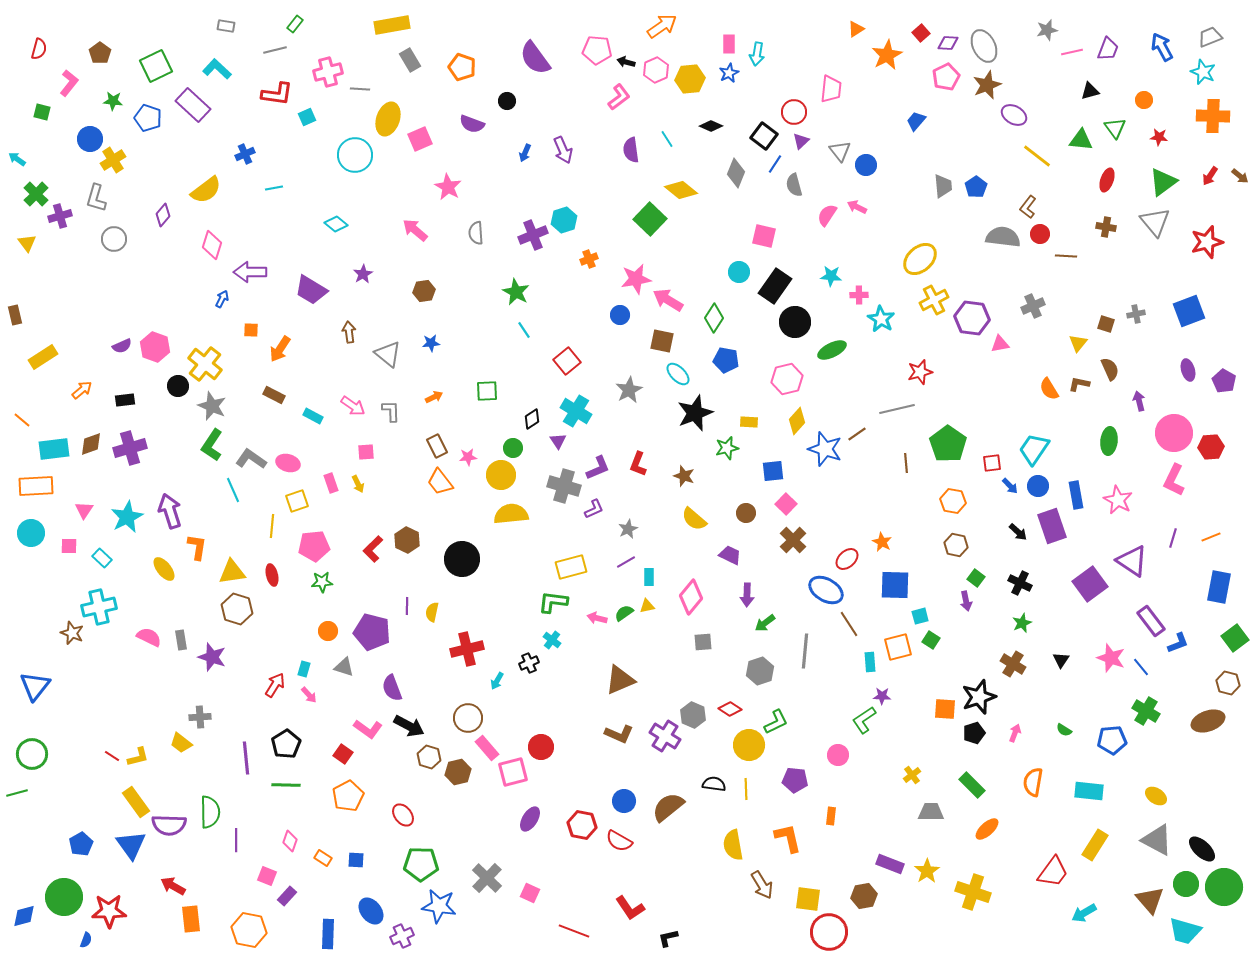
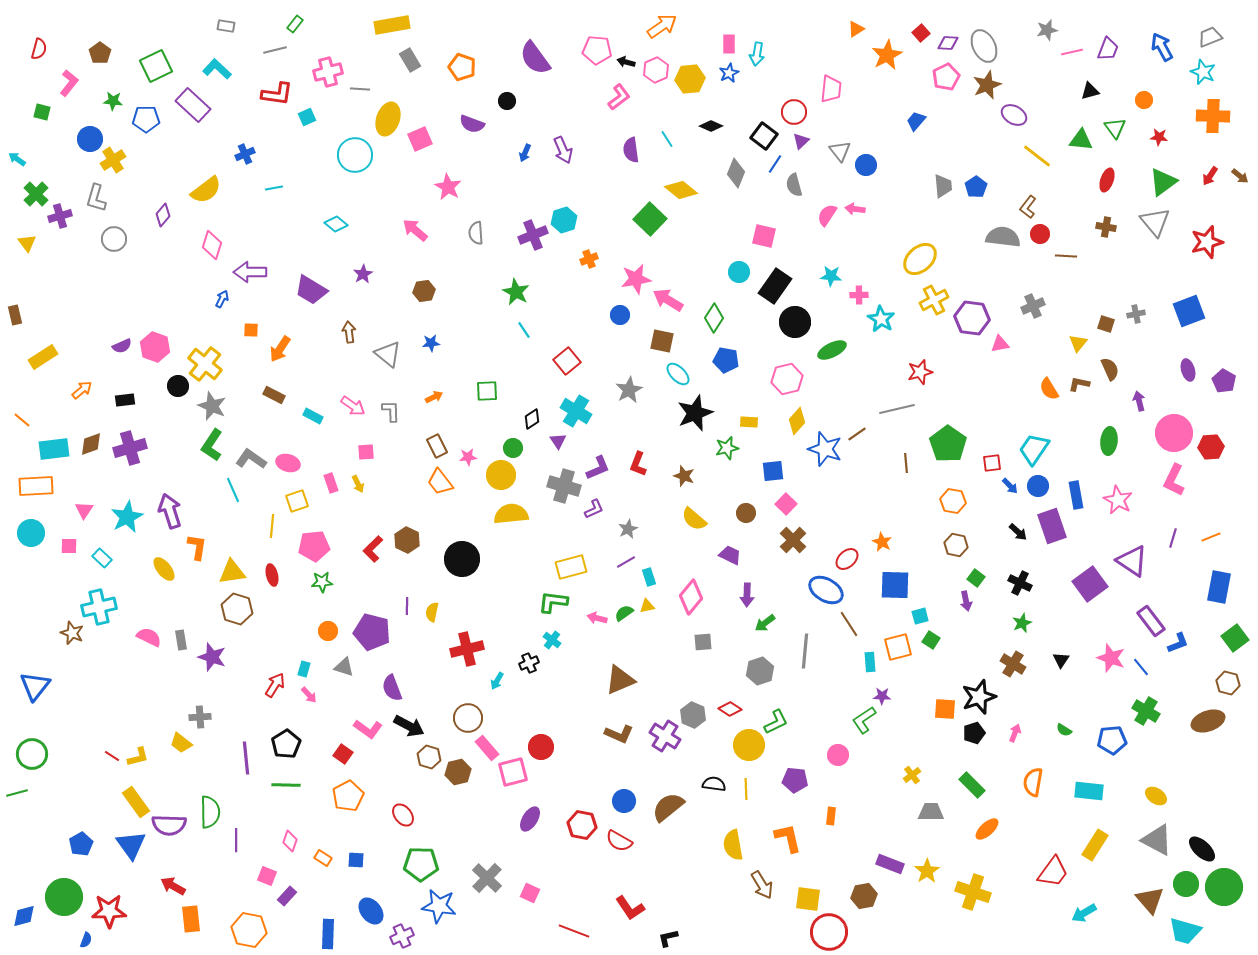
blue pentagon at (148, 118): moved 2 px left, 1 px down; rotated 20 degrees counterclockwise
pink arrow at (857, 207): moved 2 px left, 2 px down; rotated 18 degrees counterclockwise
cyan rectangle at (649, 577): rotated 18 degrees counterclockwise
